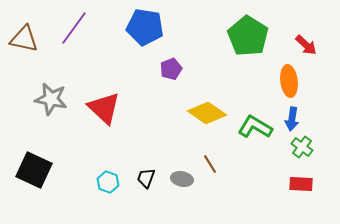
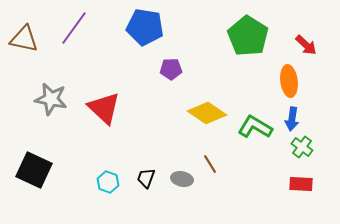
purple pentagon: rotated 20 degrees clockwise
